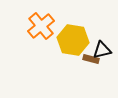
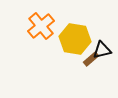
yellow hexagon: moved 2 px right, 1 px up
brown rectangle: rotated 56 degrees counterclockwise
